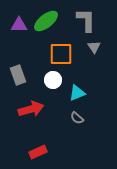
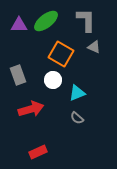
gray triangle: rotated 32 degrees counterclockwise
orange square: rotated 30 degrees clockwise
